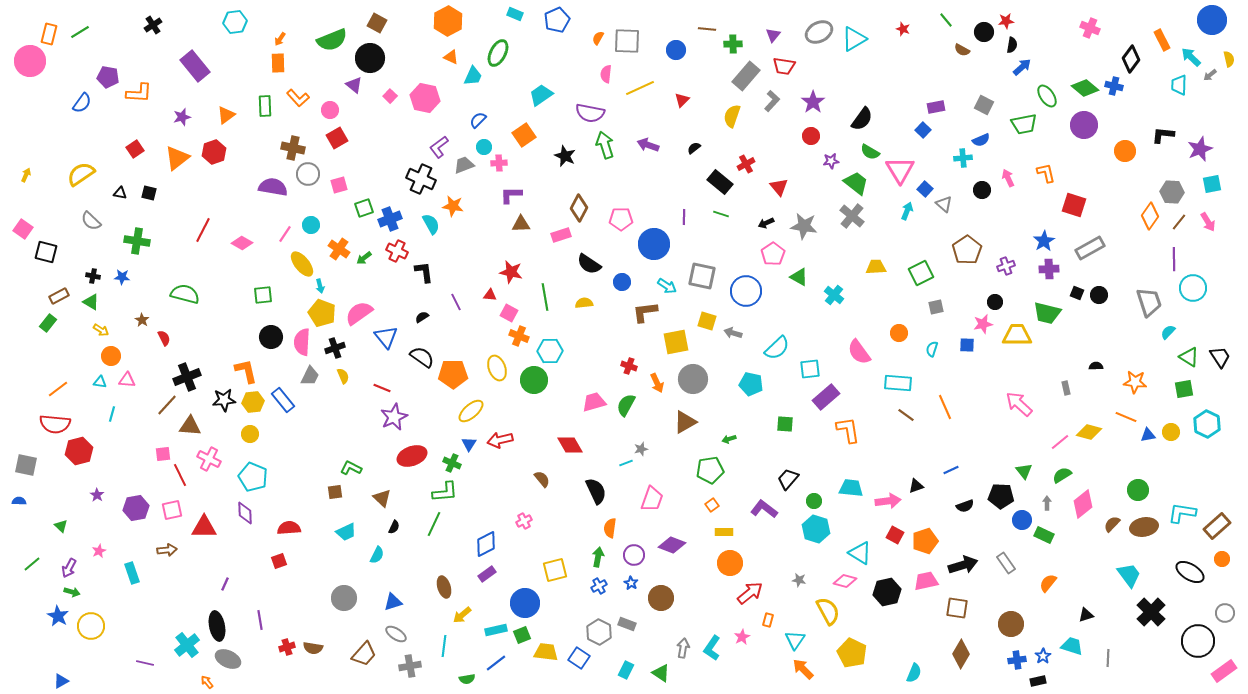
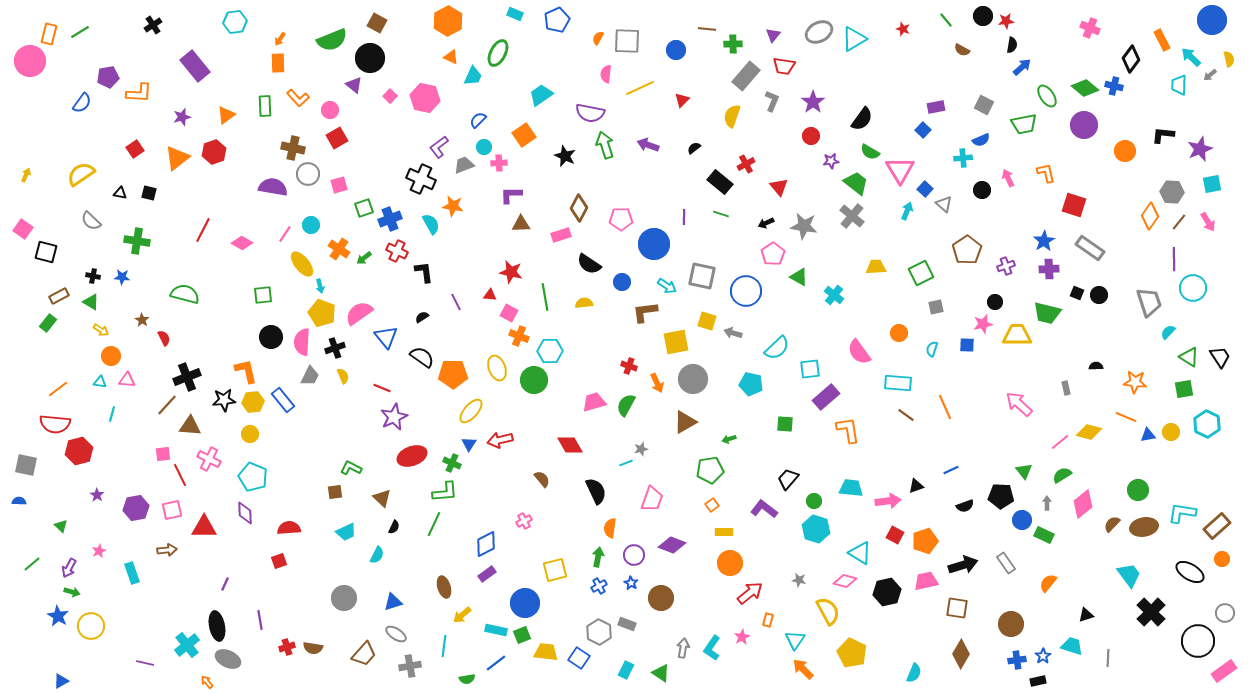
black circle at (984, 32): moved 1 px left, 16 px up
purple pentagon at (108, 77): rotated 20 degrees counterclockwise
gray L-shape at (772, 101): rotated 20 degrees counterclockwise
gray rectangle at (1090, 248): rotated 64 degrees clockwise
yellow ellipse at (471, 411): rotated 8 degrees counterclockwise
cyan rectangle at (496, 630): rotated 25 degrees clockwise
